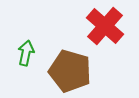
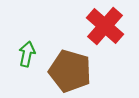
green arrow: moved 1 px right, 1 px down
